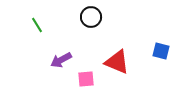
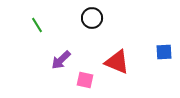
black circle: moved 1 px right, 1 px down
blue square: moved 3 px right, 1 px down; rotated 18 degrees counterclockwise
purple arrow: rotated 15 degrees counterclockwise
pink square: moved 1 px left, 1 px down; rotated 18 degrees clockwise
